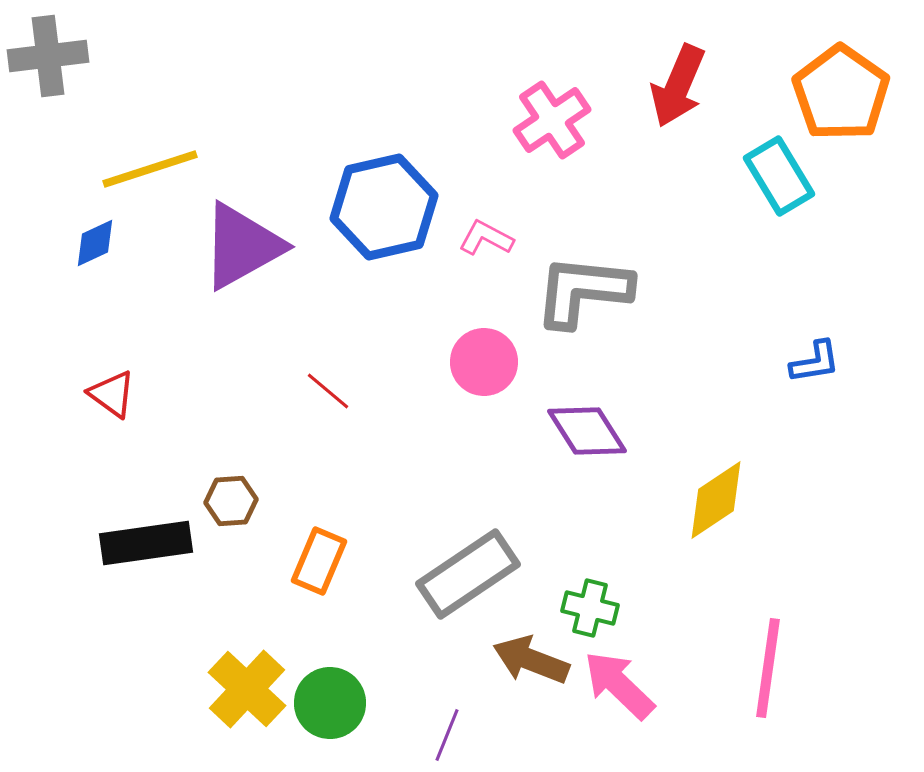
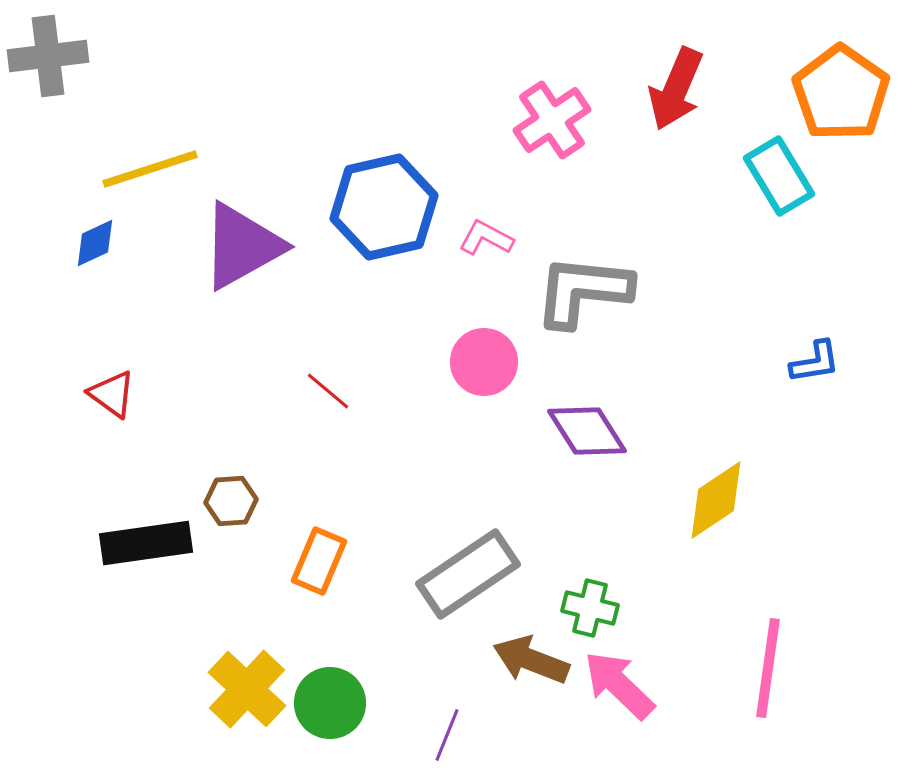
red arrow: moved 2 px left, 3 px down
